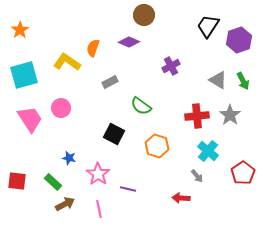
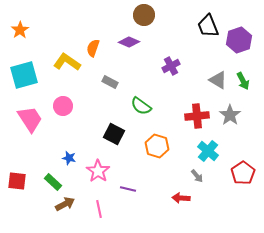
black trapezoid: rotated 55 degrees counterclockwise
gray rectangle: rotated 56 degrees clockwise
pink circle: moved 2 px right, 2 px up
pink star: moved 3 px up
